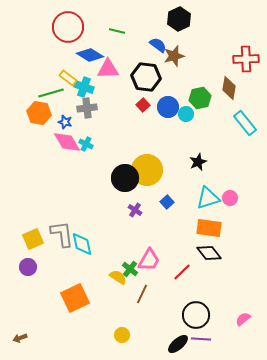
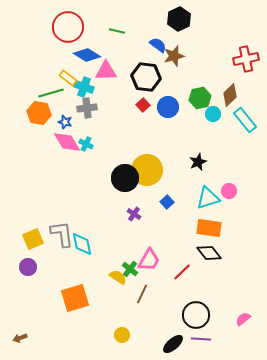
blue diamond at (90, 55): moved 3 px left
red cross at (246, 59): rotated 10 degrees counterclockwise
pink triangle at (108, 69): moved 2 px left, 2 px down
brown diamond at (229, 88): moved 1 px right, 7 px down; rotated 35 degrees clockwise
cyan circle at (186, 114): moved 27 px right
cyan rectangle at (245, 123): moved 3 px up
pink circle at (230, 198): moved 1 px left, 7 px up
purple cross at (135, 210): moved 1 px left, 4 px down
orange square at (75, 298): rotated 8 degrees clockwise
black ellipse at (178, 344): moved 5 px left
